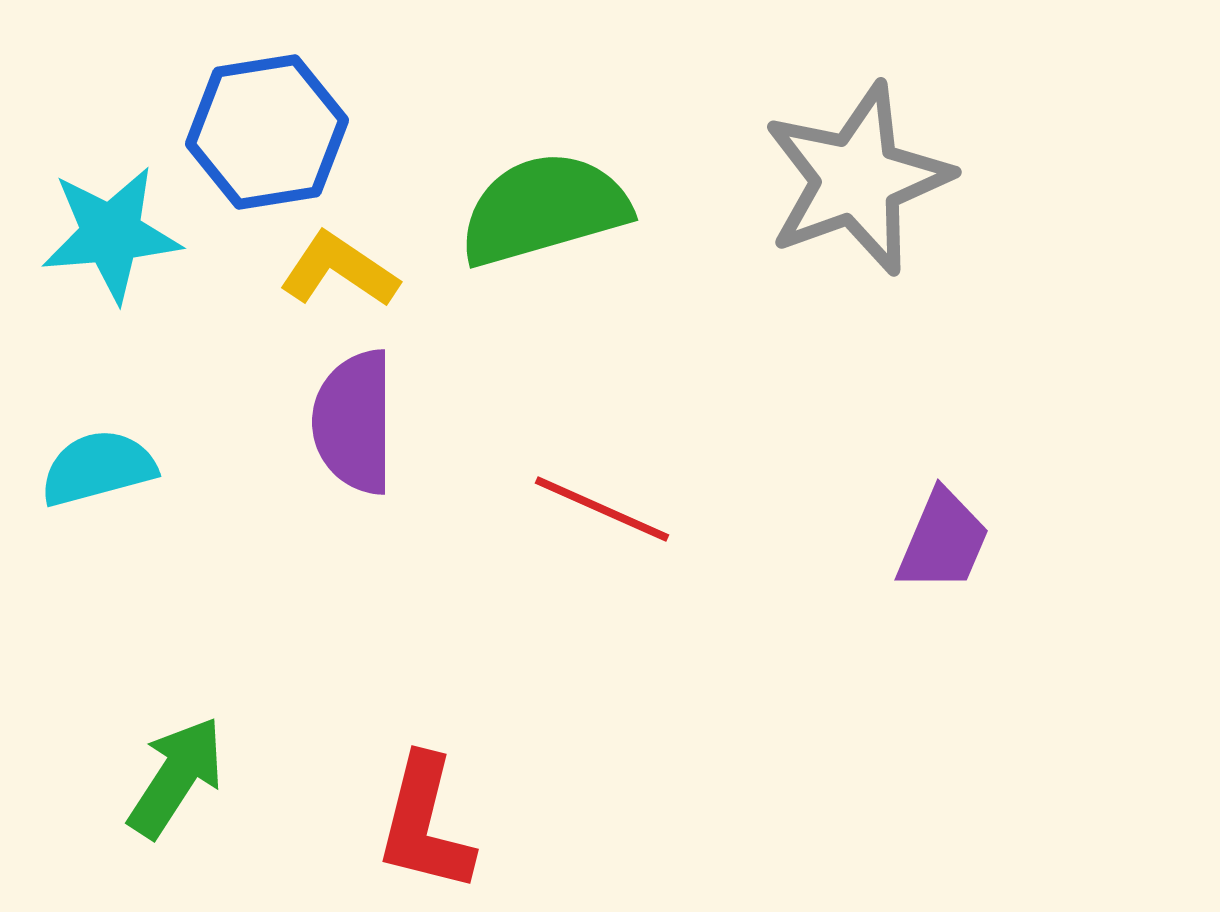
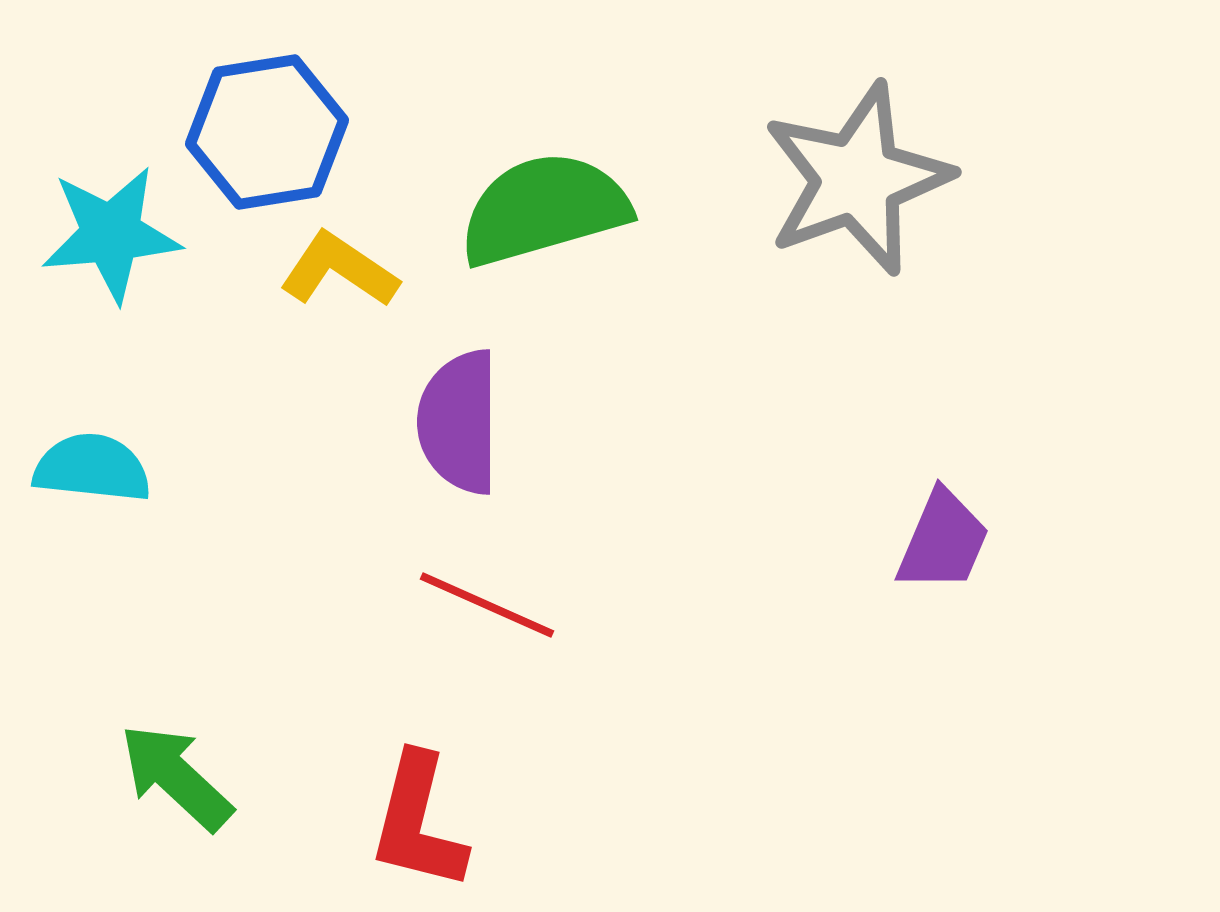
purple semicircle: moved 105 px right
cyan semicircle: moved 6 px left; rotated 21 degrees clockwise
red line: moved 115 px left, 96 px down
green arrow: rotated 80 degrees counterclockwise
red L-shape: moved 7 px left, 2 px up
